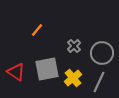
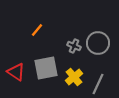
gray cross: rotated 24 degrees counterclockwise
gray circle: moved 4 px left, 10 px up
gray square: moved 1 px left, 1 px up
yellow cross: moved 1 px right, 1 px up
gray line: moved 1 px left, 2 px down
